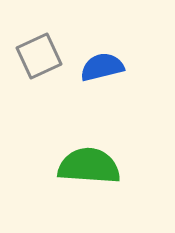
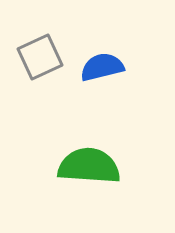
gray square: moved 1 px right, 1 px down
